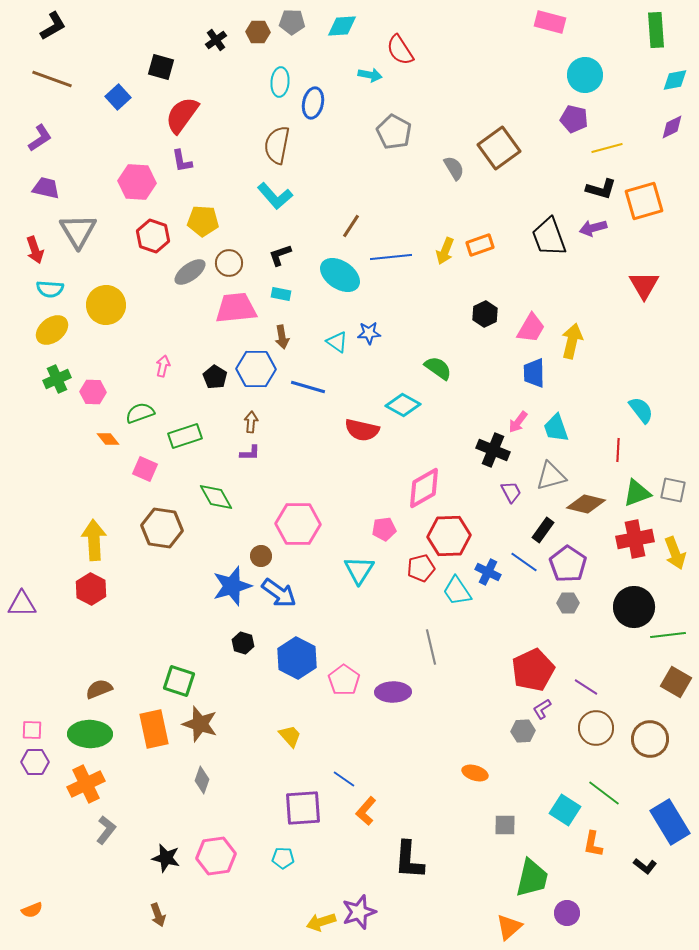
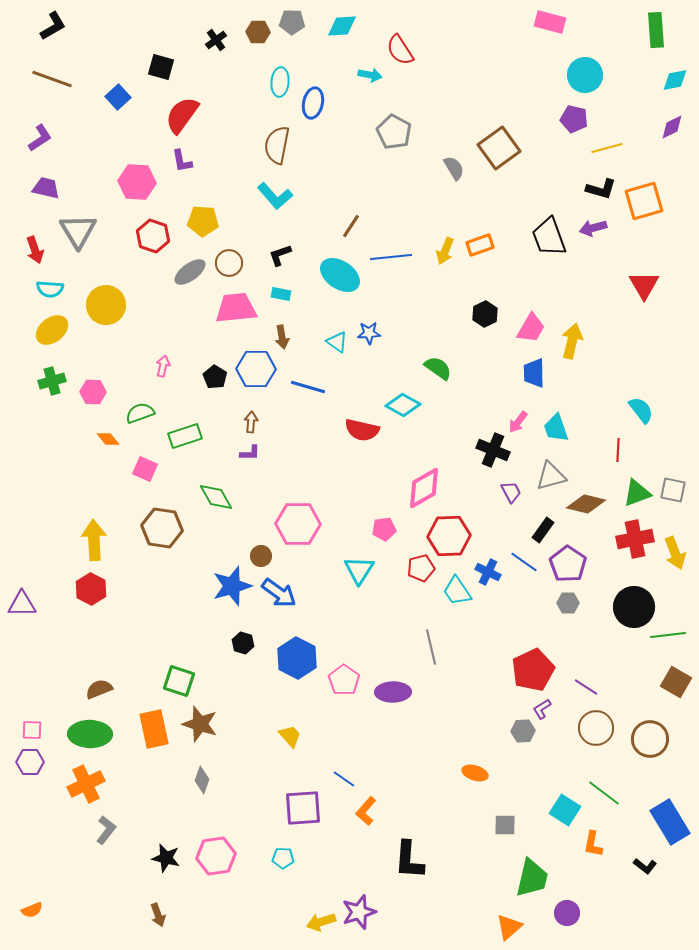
green cross at (57, 379): moved 5 px left, 2 px down; rotated 8 degrees clockwise
purple hexagon at (35, 762): moved 5 px left
